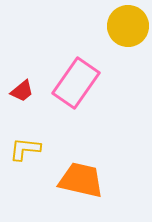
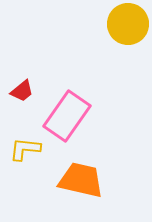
yellow circle: moved 2 px up
pink rectangle: moved 9 px left, 33 px down
